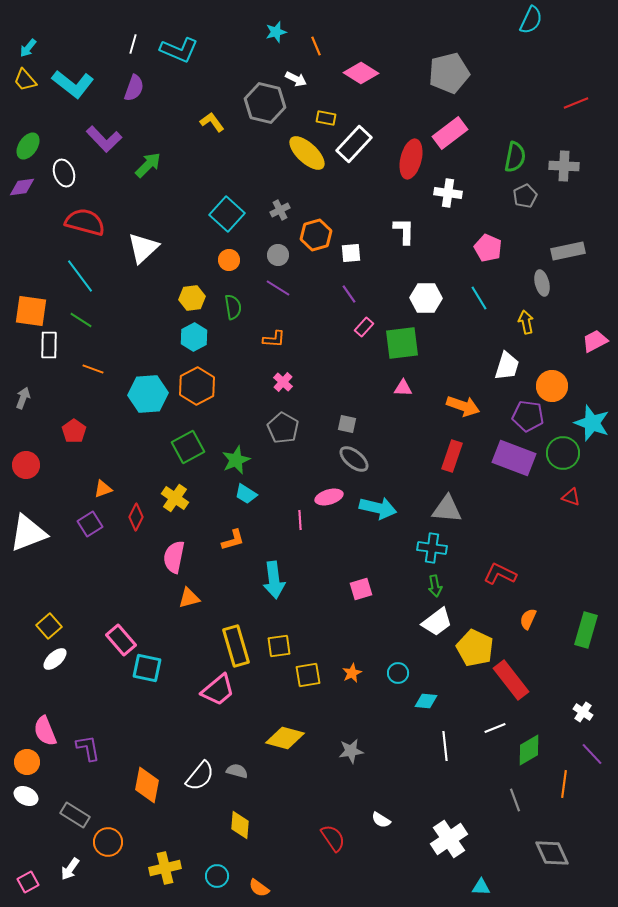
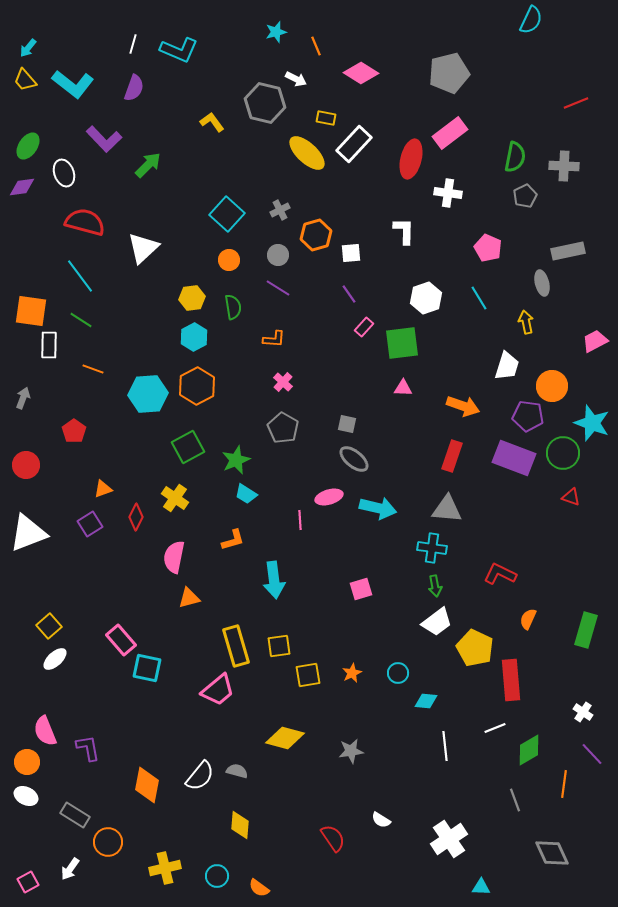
white hexagon at (426, 298): rotated 20 degrees counterclockwise
red rectangle at (511, 680): rotated 33 degrees clockwise
